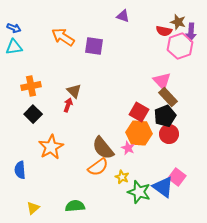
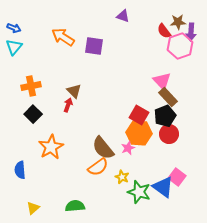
brown star: rotated 21 degrees counterclockwise
red semicircle: rotated 42 degrees clockwise
cyan triangle: rotated 42 degrees counterclockwise
red square: moved 3 px down
pink star: rotated 24 degrees clockwise
